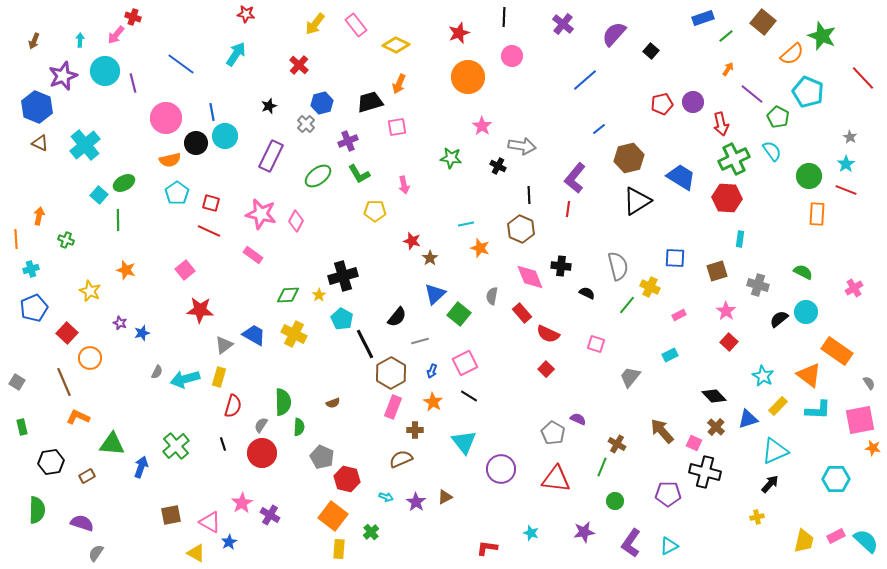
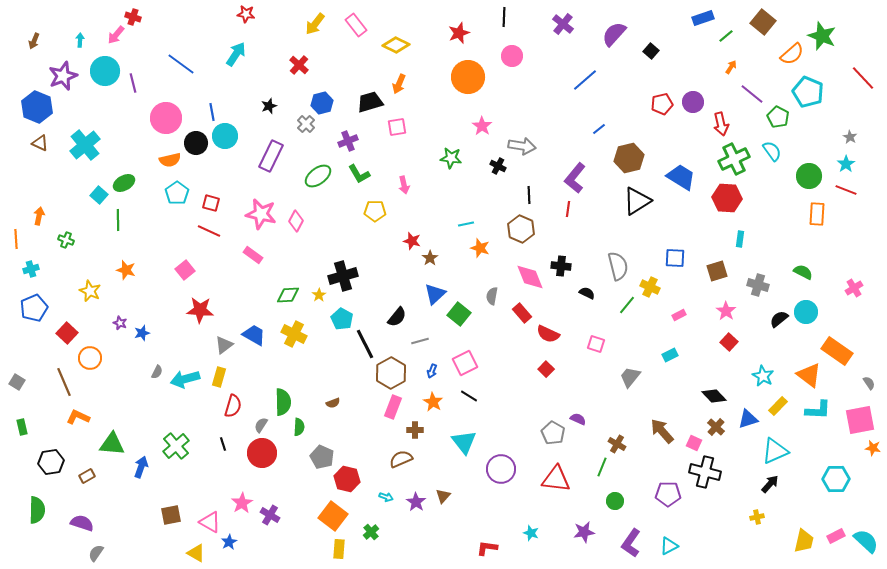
orange arrow at (728, 69): moved 3 px right, 2 px up
brown triangle at (445, 497): moved 2 px left, 1 px up; rotated 21 degrees counterclockwise
